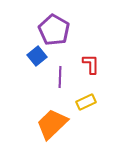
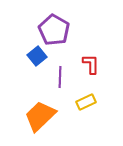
orange trapezoid: moved 12 px left, 8 px up
